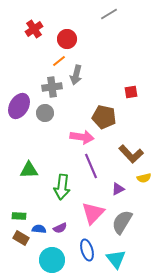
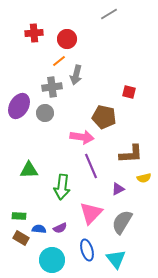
red cross: moved 4 px down; rotated 30 degrees clockwise
red square: moved 2 px left; rotated 24 degrees clockwise
brown L-shape: rotated 50 degrees counterclockwise
pink triangle: moved 2 px left
